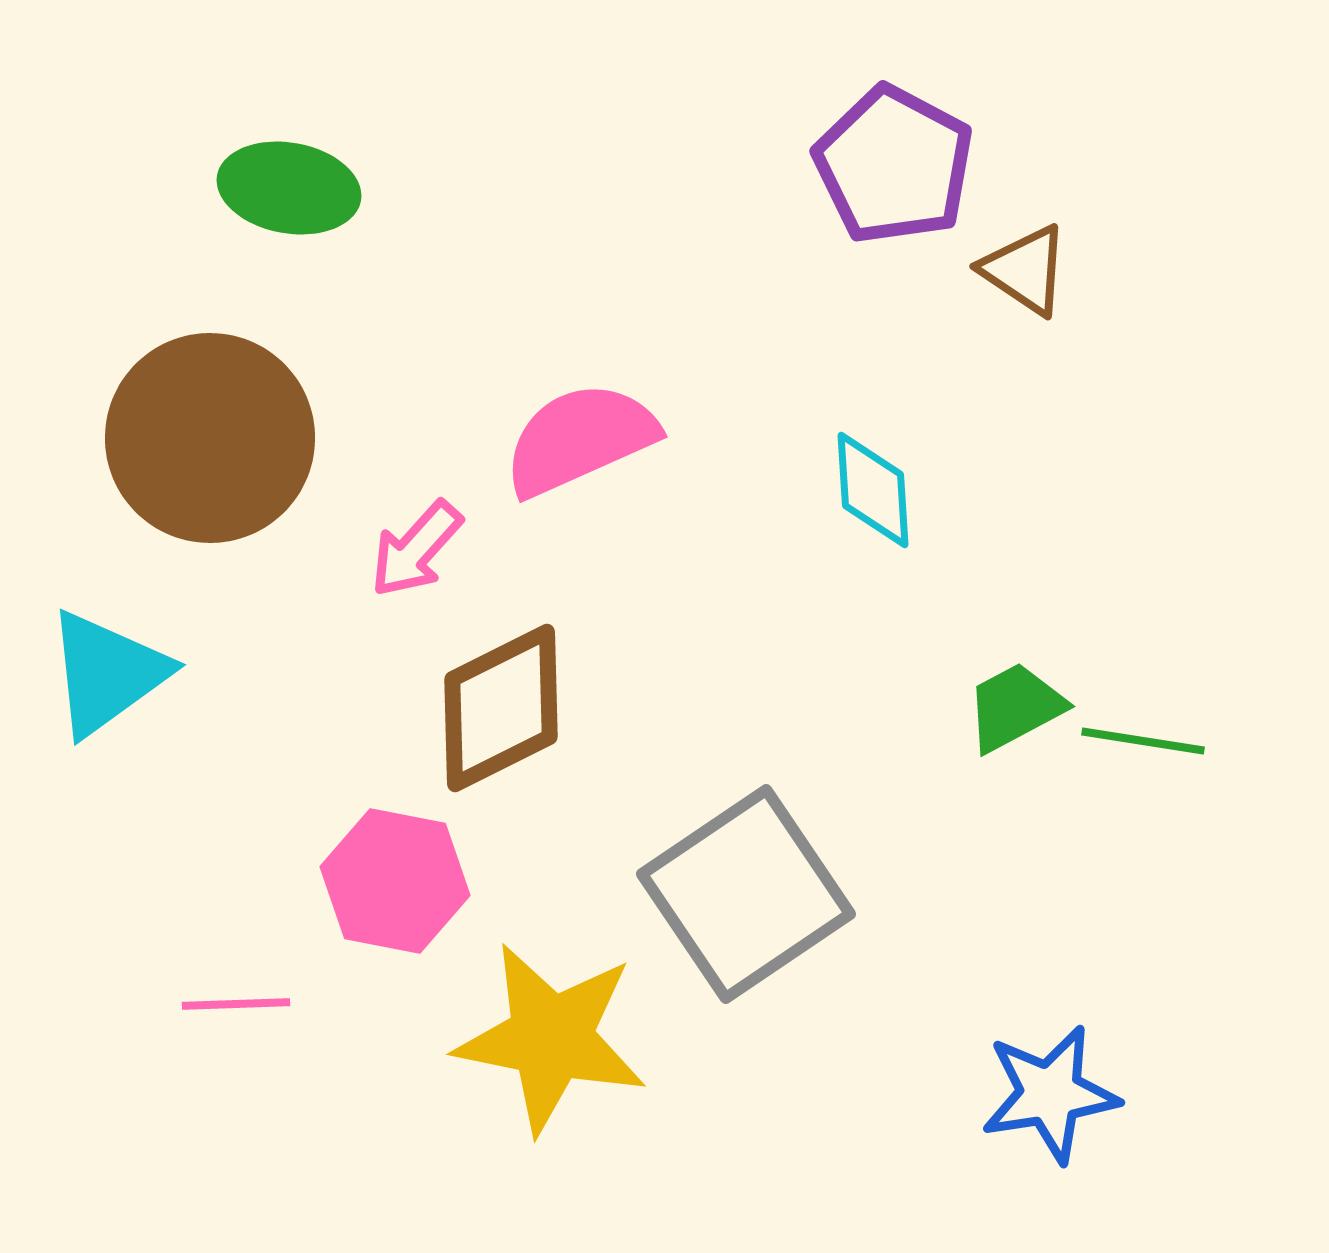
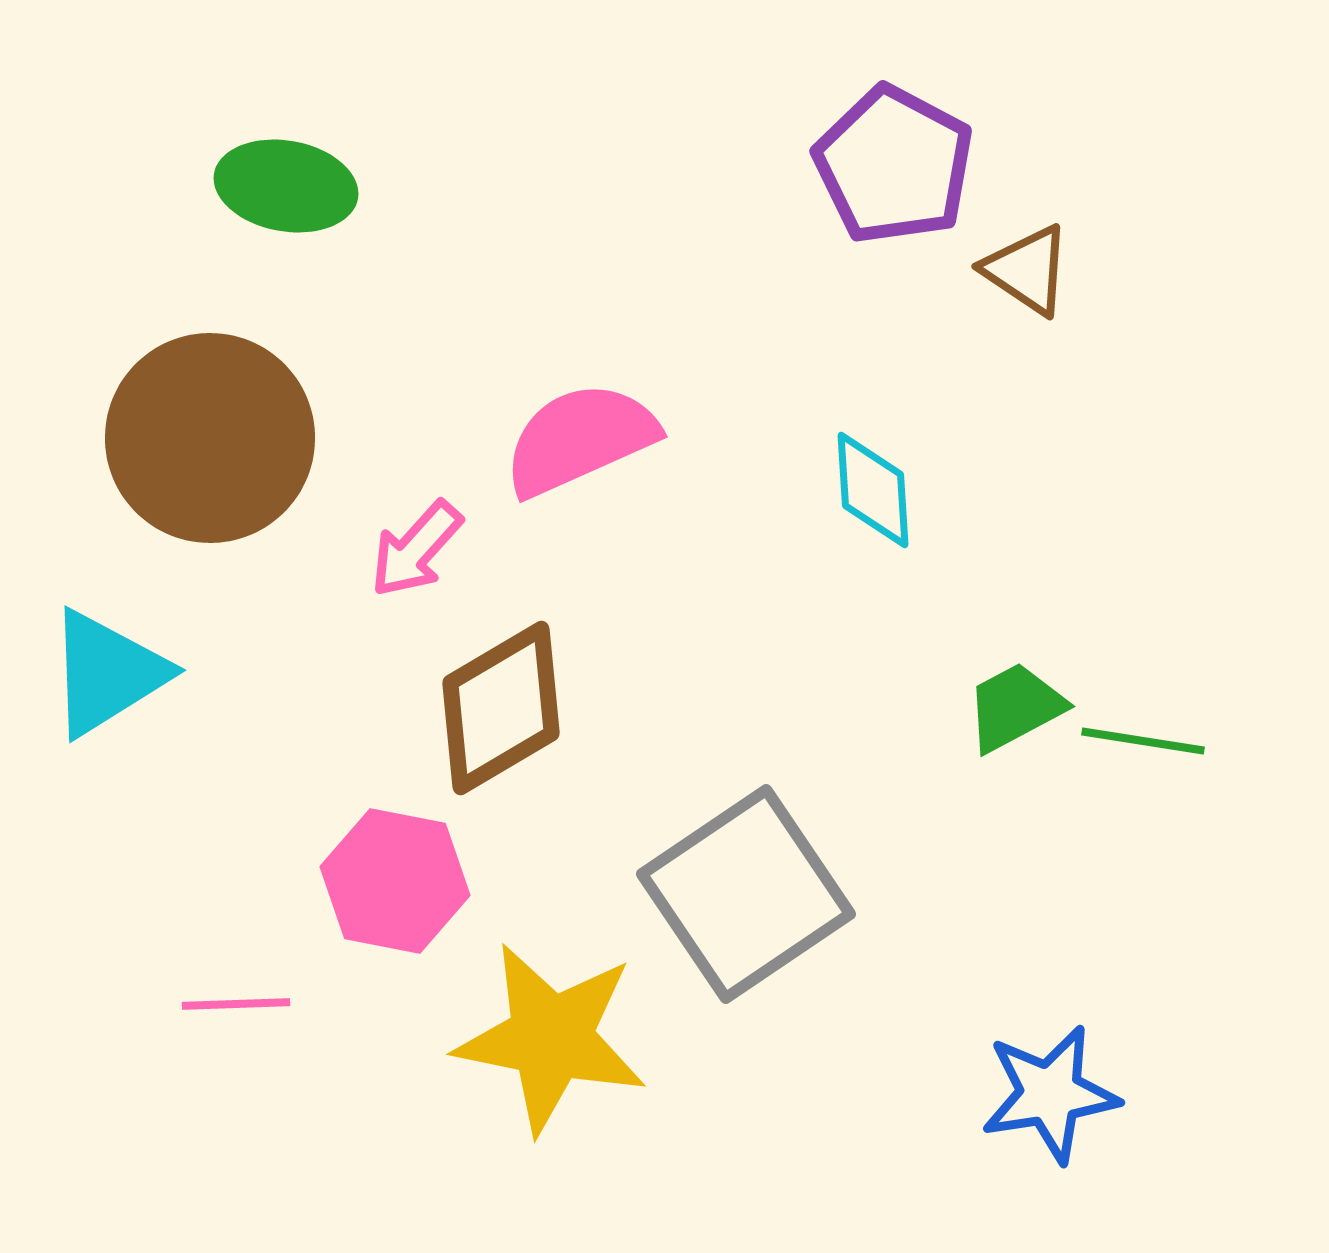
green ellipse: moved 3 px left, 2 px up
brown triangle: moved 2 px right
cyan triangle: rotated 4 degrees clockwise
brown diamond: rotated 4 degrees counterclockwise
